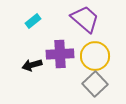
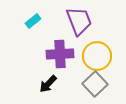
purple trapezoid: moved 6 px left, 2 px down; rotated 28 degrees clockwise
yellow circle: moved 2 px right
black arrow: moved 16 px right, 19 px down; rotated 30 degrees counterclockwise
